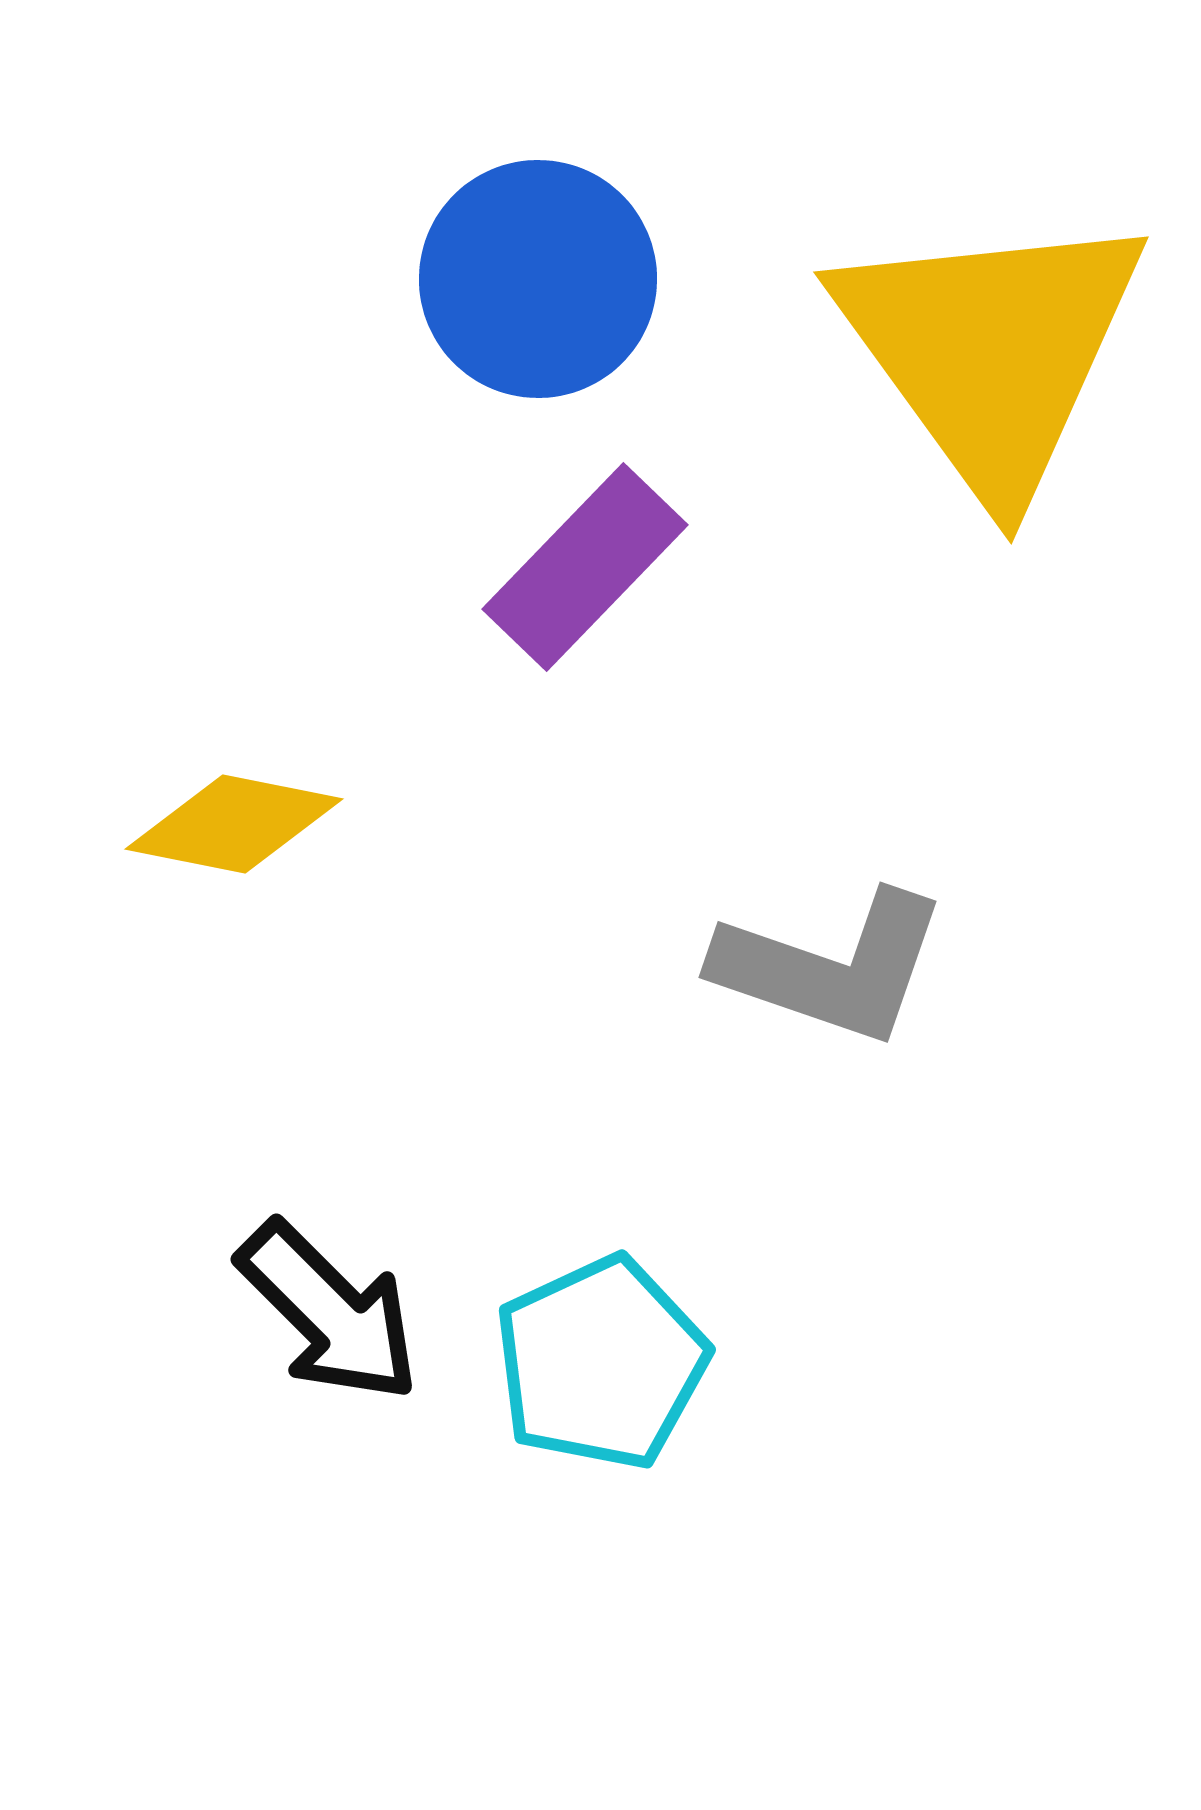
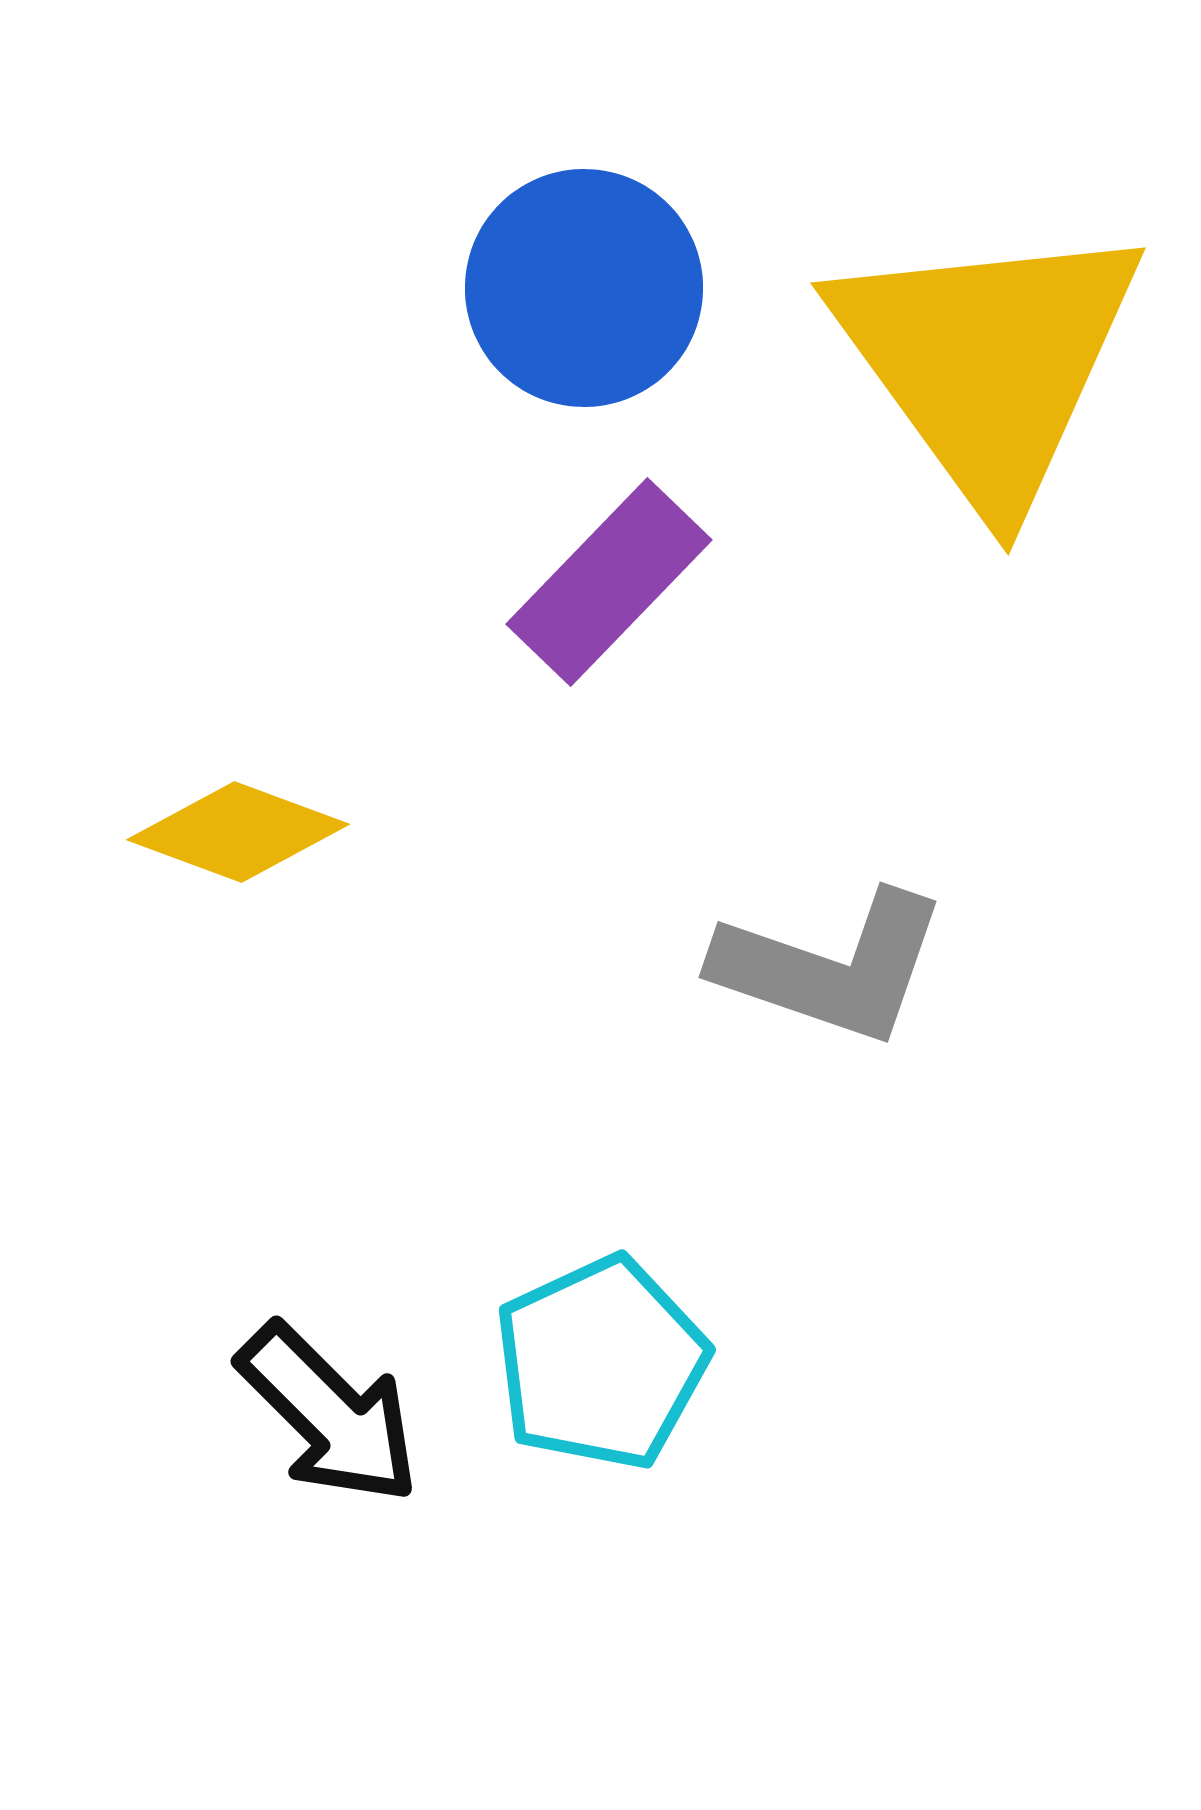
blue circle: moved 46 px right, 9 px down
yellow triangle: moved 3 px left, 11 px down
purple rectangle: moved 24 px right, 15 px down
yellow diamond: moved 4 px right, 8 px down; rotated 9 degrees clockwise
black arrow: moved 102 px down
